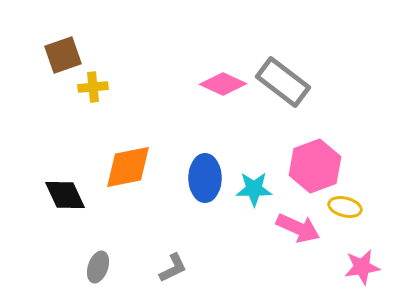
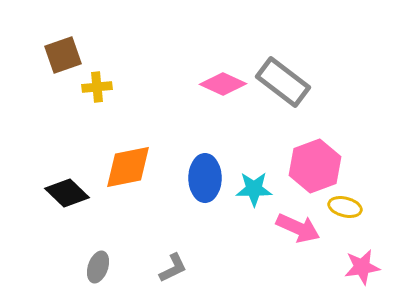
yellow cross: moved 4 px right
black diamond: moved 2 px right, 2 px up; rotated 21 degrees counterclockwise
